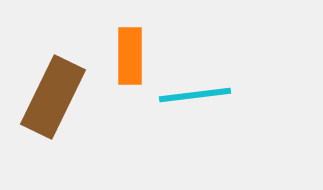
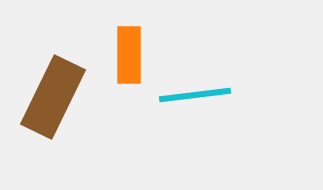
orange rectangle: moved 1 px left, 1 px up
